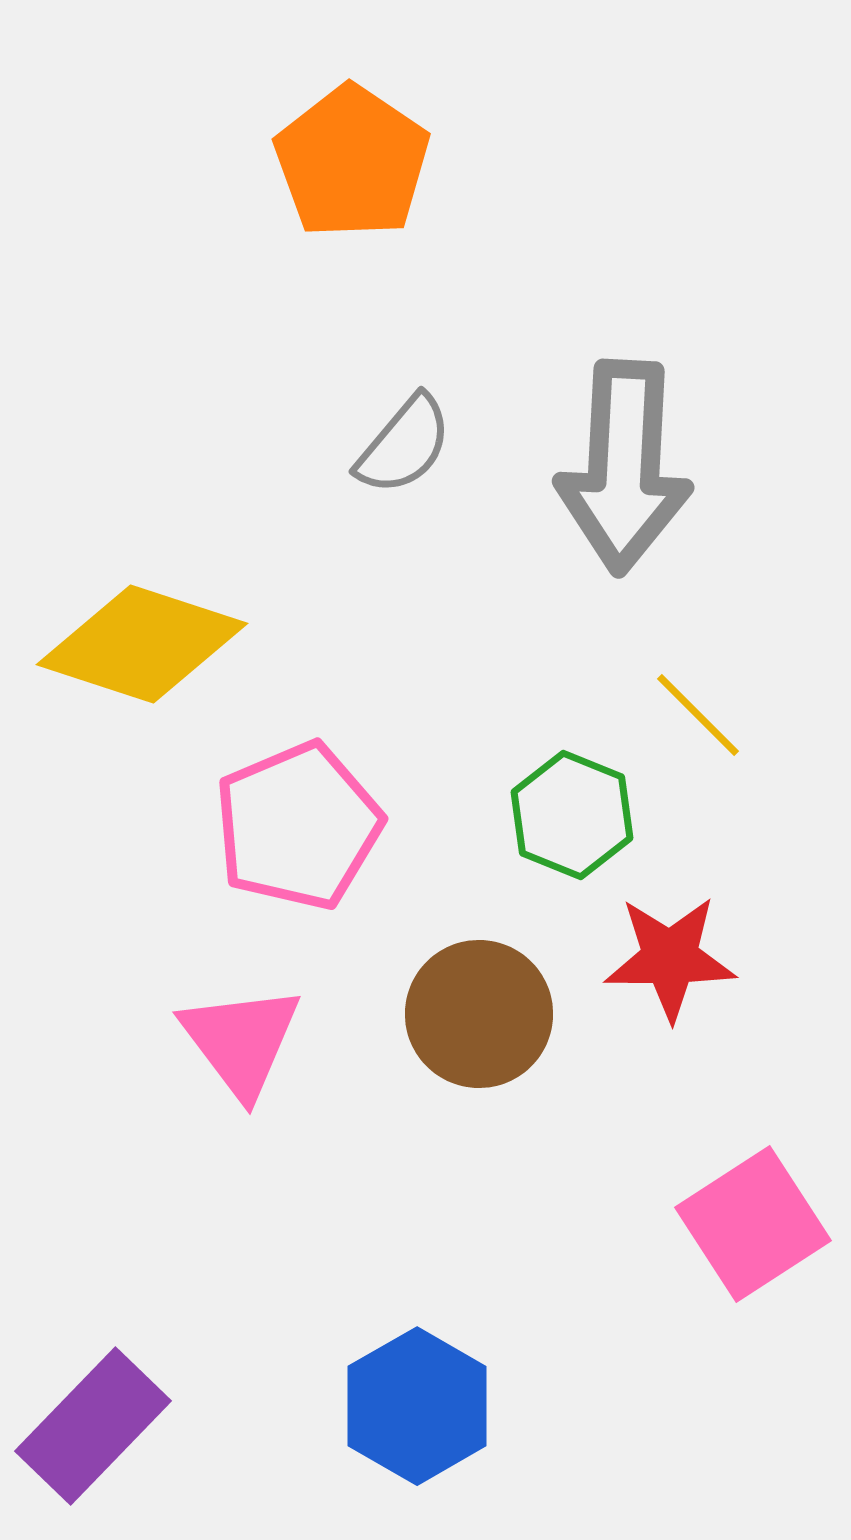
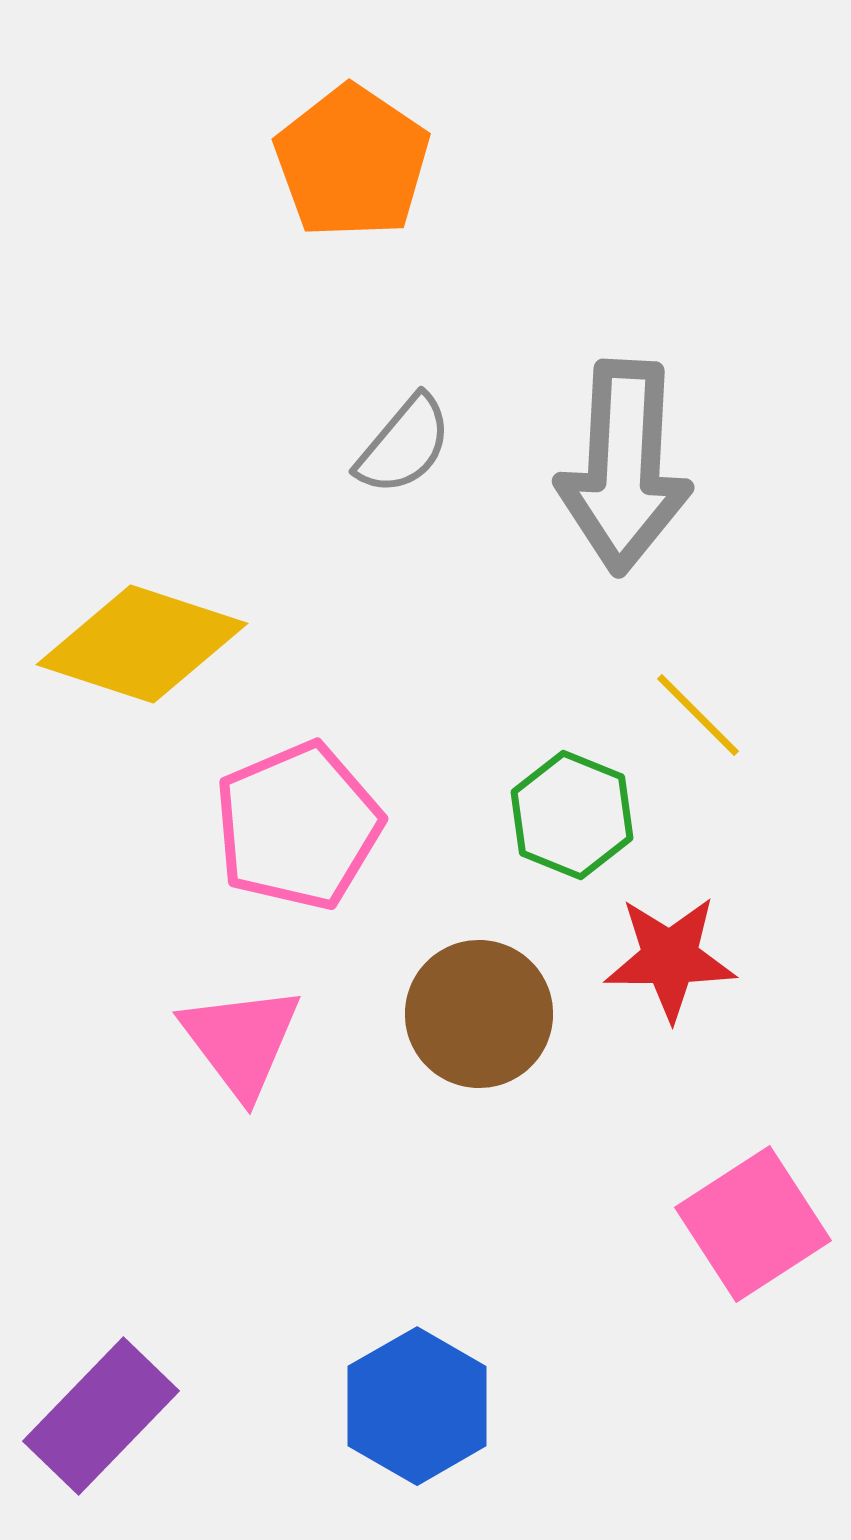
purple rectangle: moved 8 px right, 10 px up
